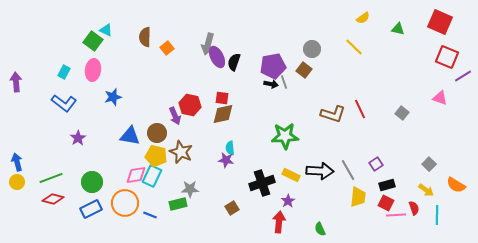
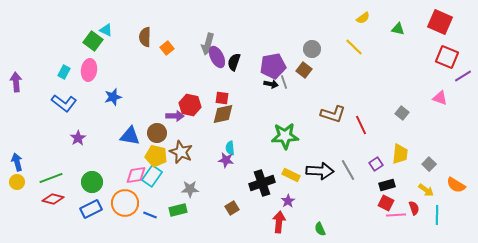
pink ellipse at (93, 70): moved 4 px left
red line at (360, 109): moved 1 px right, 16 px down
purple arrow at (175, 116): rotated 66 degrees counterclockwise
cyan rectangle at (152, 176): rotated 10 degrees clockwise
yellow trapezoid at (358, 197): moved 42 px right, 43 px up
green rectangle at (178, 204): moved 6 px down
